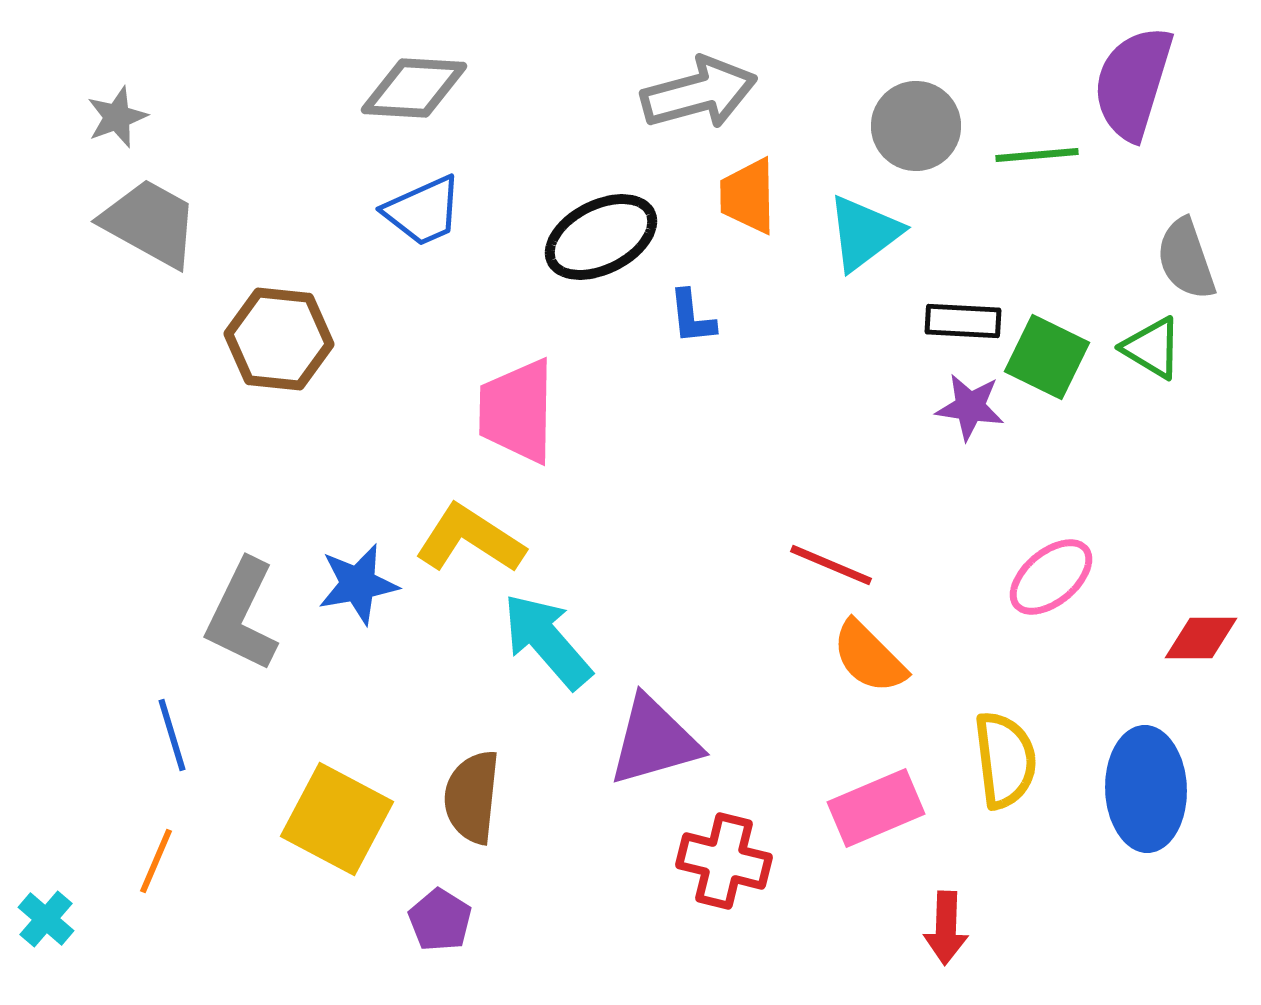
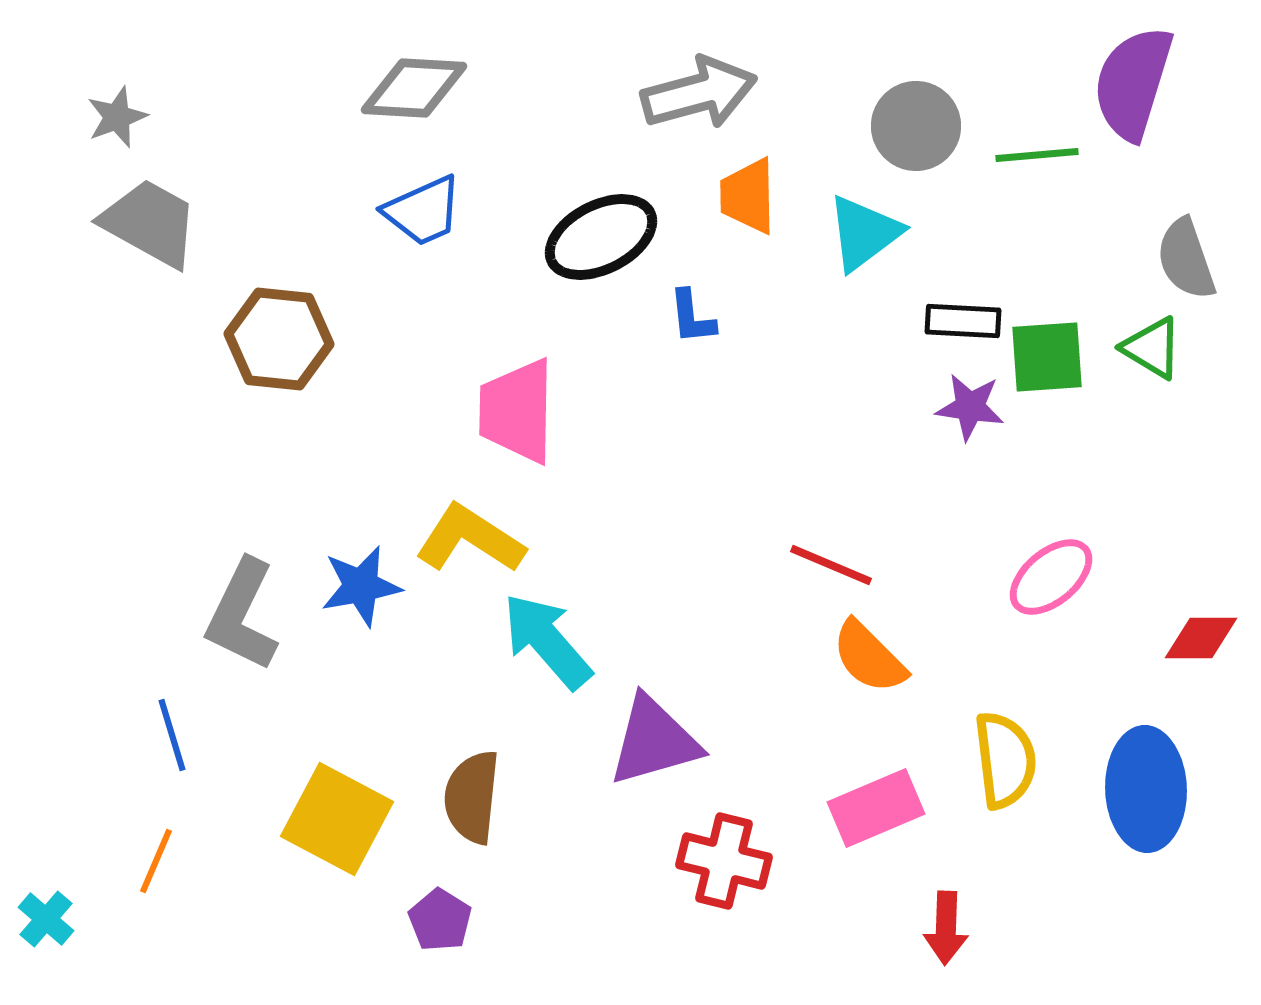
green square: rotated 30 degrees counterclockwise
blue star: moved 3 px right, 2 px down
